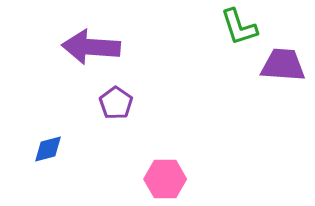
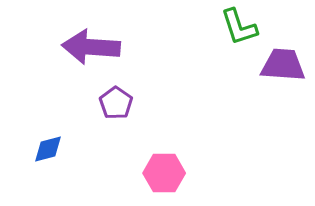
pink hexagon: moved 1 px left, 6 px up
